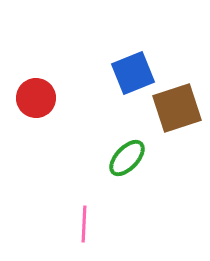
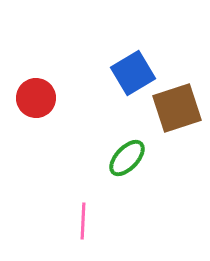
blue square: rotated 9 degrees counterclockwise
pink line: moved 1 px left, 3 px up
